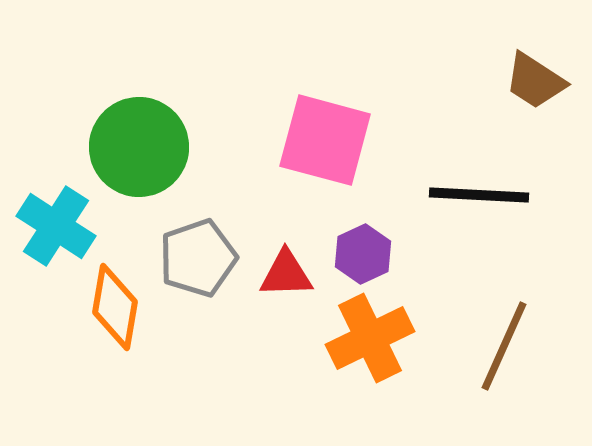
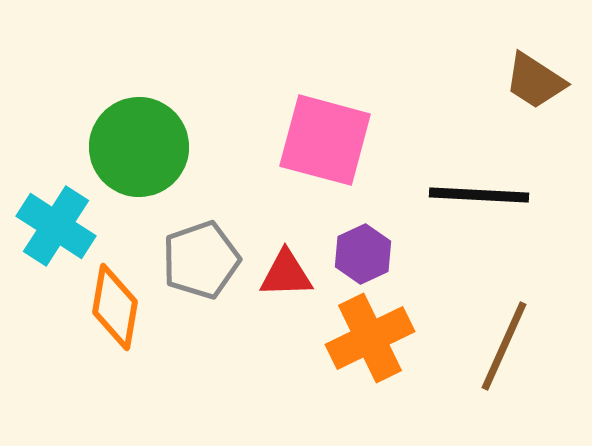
gray pentagon: moved 3 px right, 2 px down
